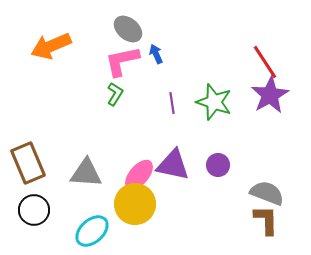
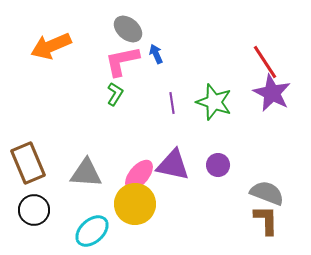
purple star: moved 2 px right, 2 px up; rotated 15 degrees counterclockwise
